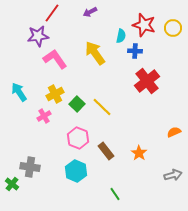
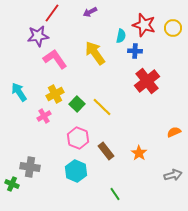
green cross: rotated 16 degrees counterclockwise
